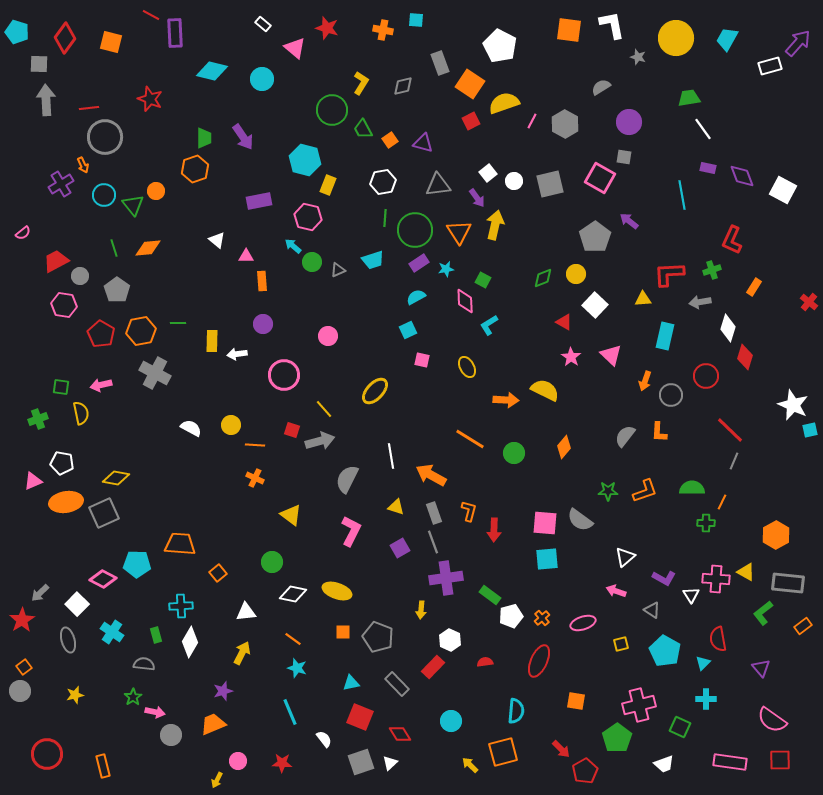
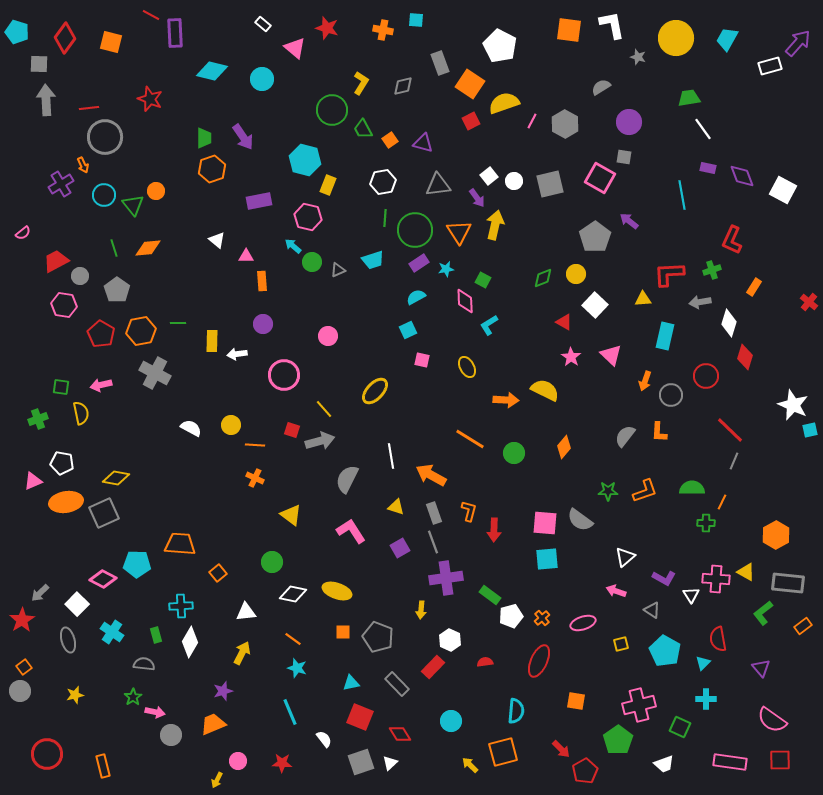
orange hexagon at (195, 169): moved 17 px right
white square at (488, 173): moved 1 px right, 3 px down
white diamond at (728, 328): moved 1 px right, 5 px up
pink L-shape at (351, 531): rotated 60 degrees counterclockwise
green pentagon at (617, 738): moved 1 px right, 2 px down
